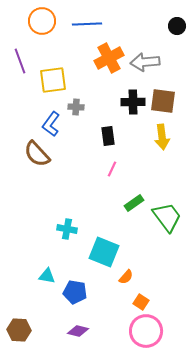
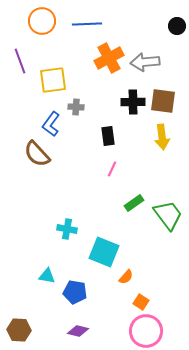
green trapezoid: moved 1 px right, 2 px up
